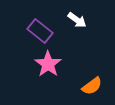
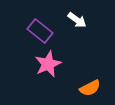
pink star: rotated 12 degrees clockwise
orange semicircle: moved 2 px left, 2 px down; rotated 10 degrees clockwise
